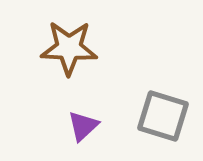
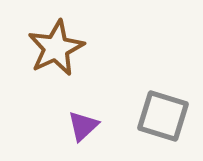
brown star: moved 13 px left; rotated 28 degrees counterclockwise
